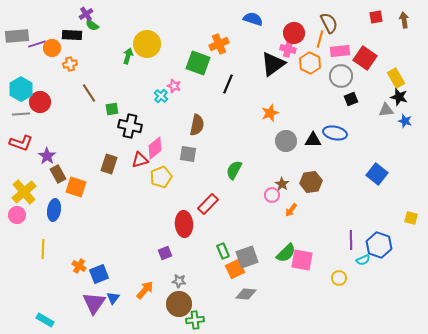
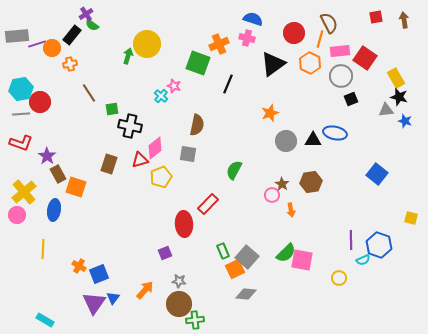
black rectangle at (72, 35): rotated 54 degrees counterclockwise
pink cross at (288, 49): moved 41 px left, 11 px up
cyan hexagon at (21, 89): rotated 20 degrees clockwise
orange arrow at (291, 210): rotated 48 degrees counterclockwise
gray square at (247, 257): rotated 30 degrees counterclockwise
